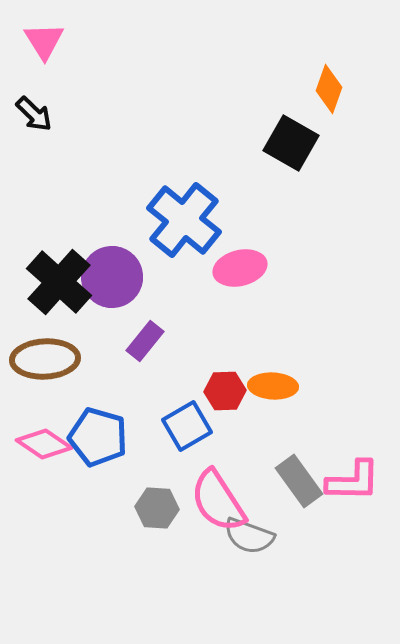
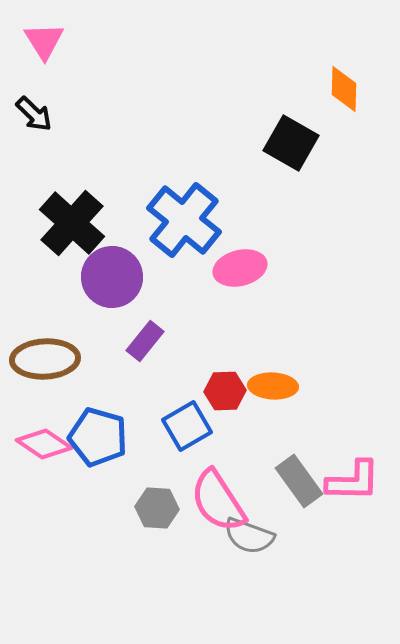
orange diamond: moved 15 px right; rotated 18 degrees counterclockwise
black cross: moved 13 px right, 59 px up
